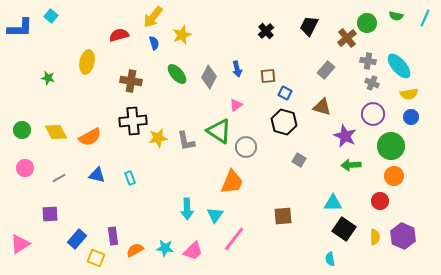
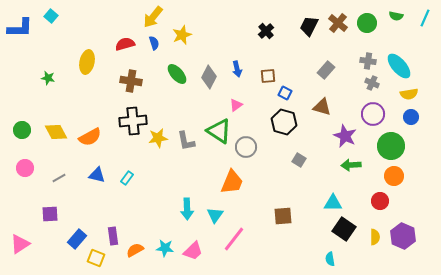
red semicircle at (119, 35): moved 6 px right, 9 px down
brown cross at (347, 38): moved 9 px left, 15 px up; rotated 12 degrees counterclockwise
cyan rectangle at (130, 178): moved 3 px left; rotated 56 degrees clockwise
